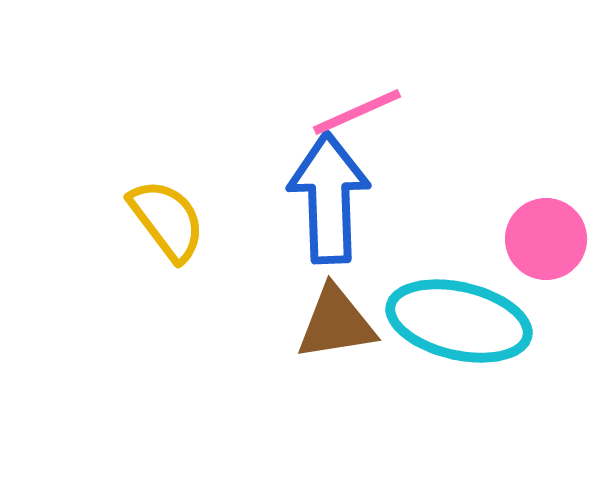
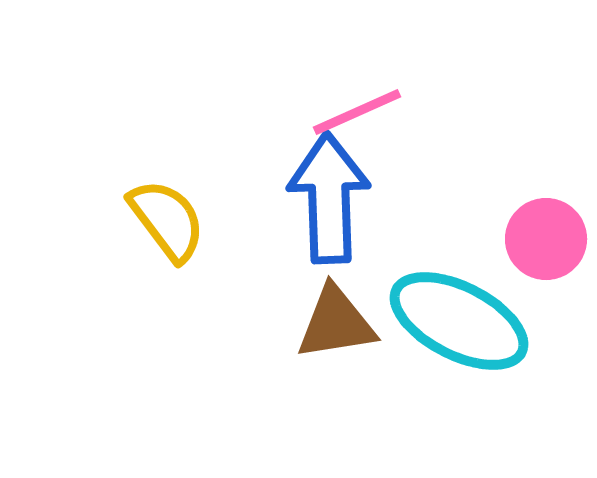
cyan ellipse: rotated 14 degrees clockwise
